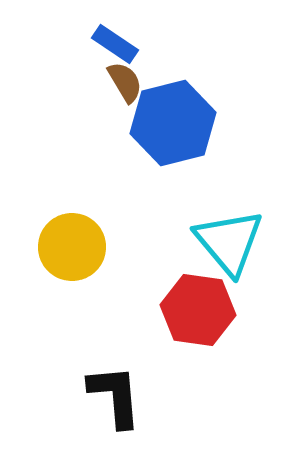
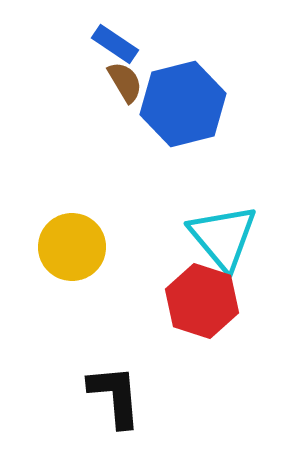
blue hexagon: moved 10 px right, 19 px up
cyan triangle: moved 6 px left, 5 px up
red hexagon: moved 4 px right, 9 px up; rotated 10 degrees clockwise
